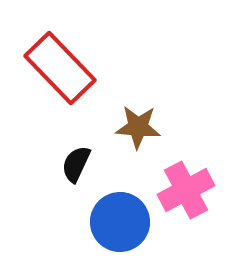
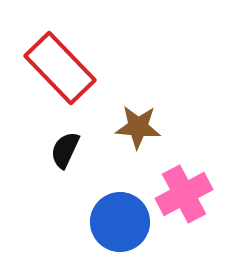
black semicircle: moved 11 px left, 14 px up
pink cross: moved 2 px left, 4 px down
